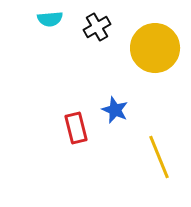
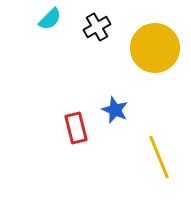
cyan semicircle: rotated 40 degrees counterclockwise
